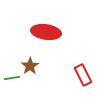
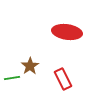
red ellipse: moved 21 px right
red rectangle: moved 20 px left, 4 px down
